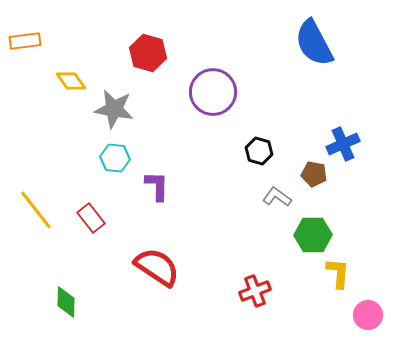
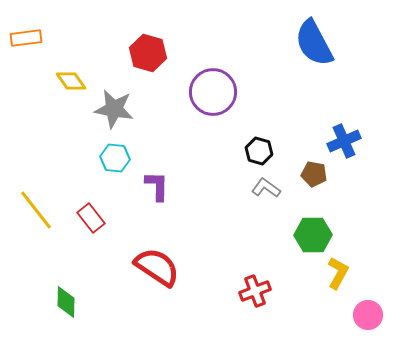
orange rectangle: moved 1 px right, 3 px up
blue cross: moved 1 px right, 3 px up
gray L-shape: moved 11 px left, 9 px up
yellow L-shape: rotated 24 degrees clockwise
